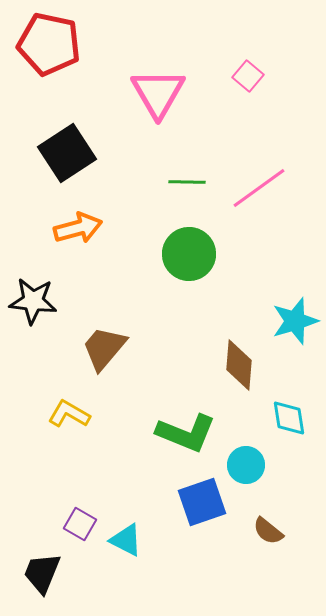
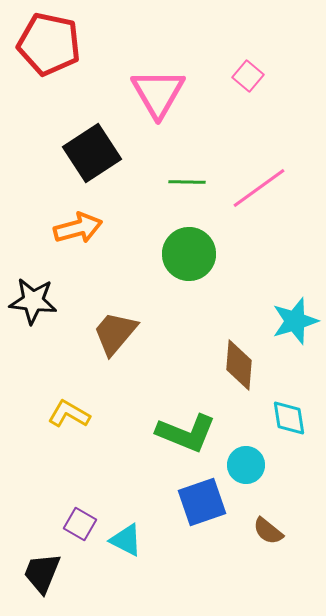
black square: moved 25 px right
brown trapezoid: moved 11 px right, 15 px up
